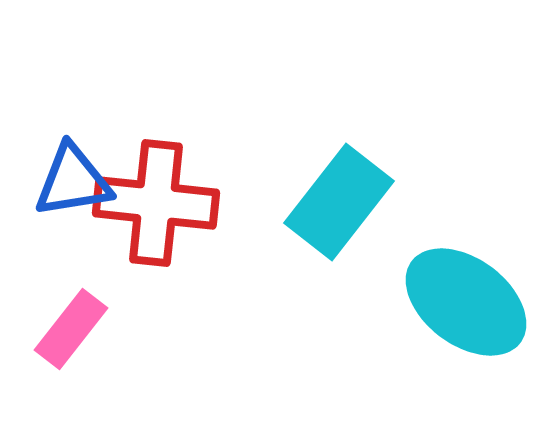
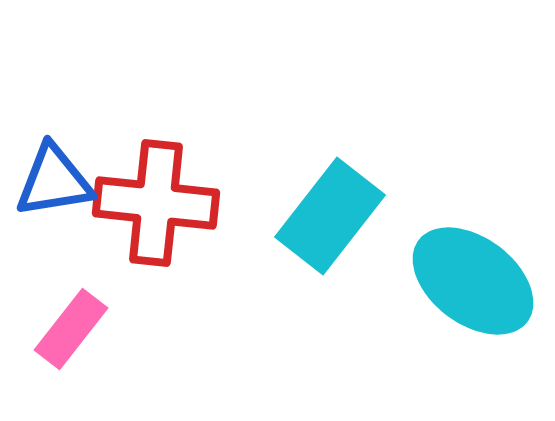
blue triangle: moved 19 px left
cyan rectangle: moved 9 px left, 14 px down
cyan ellipse: moved 7 px right, 21 px up
